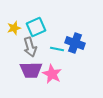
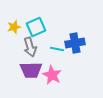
yellow star: moved 1 px up
blue cross: rotated 30 degrees counterclockwise
pink star: moved 1 px down
